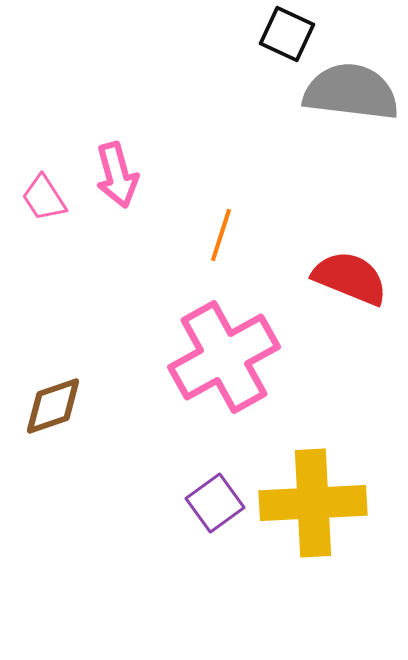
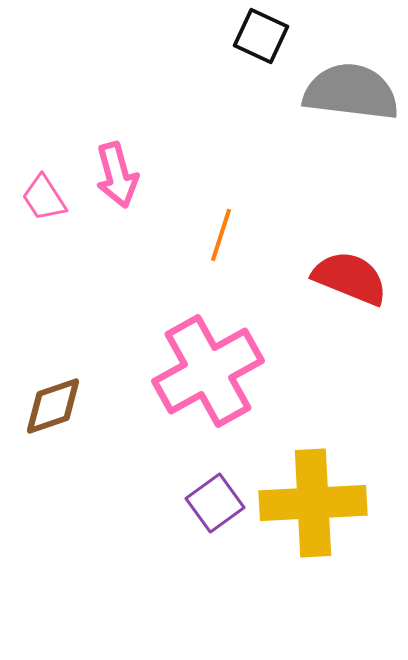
black square: moved 26 px left, 2 px down
pink cross: moved 16 px left, 14 px down
